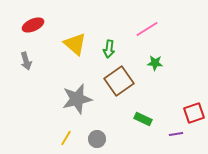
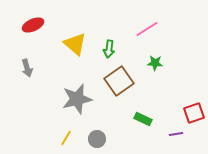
gray arrow: moved 1 px right, 7 px down
